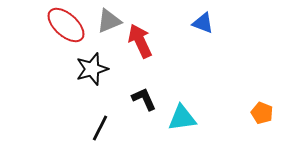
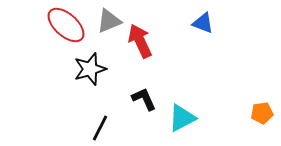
black star: moved 2 px left
orange pentagon: rotated 30 degrees counterclockwise
cyan triangle: rotated 20 degrees counterclockwise
